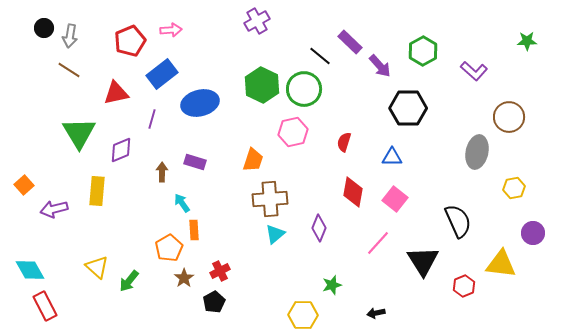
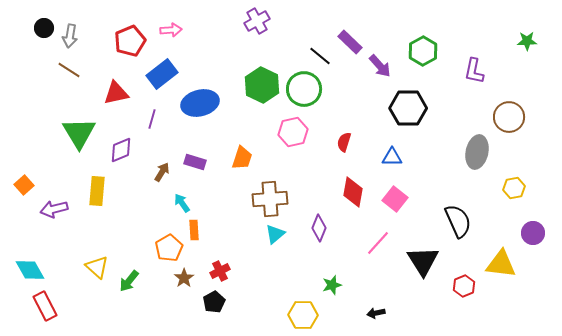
purple L-shape at (474, 71): rotated 60 degrees clockwise
orange trapezoid at (253, 160): moved 11 px left, 2 px up
brown arrow at (162, 172): rotated 30 degrees clockwise
